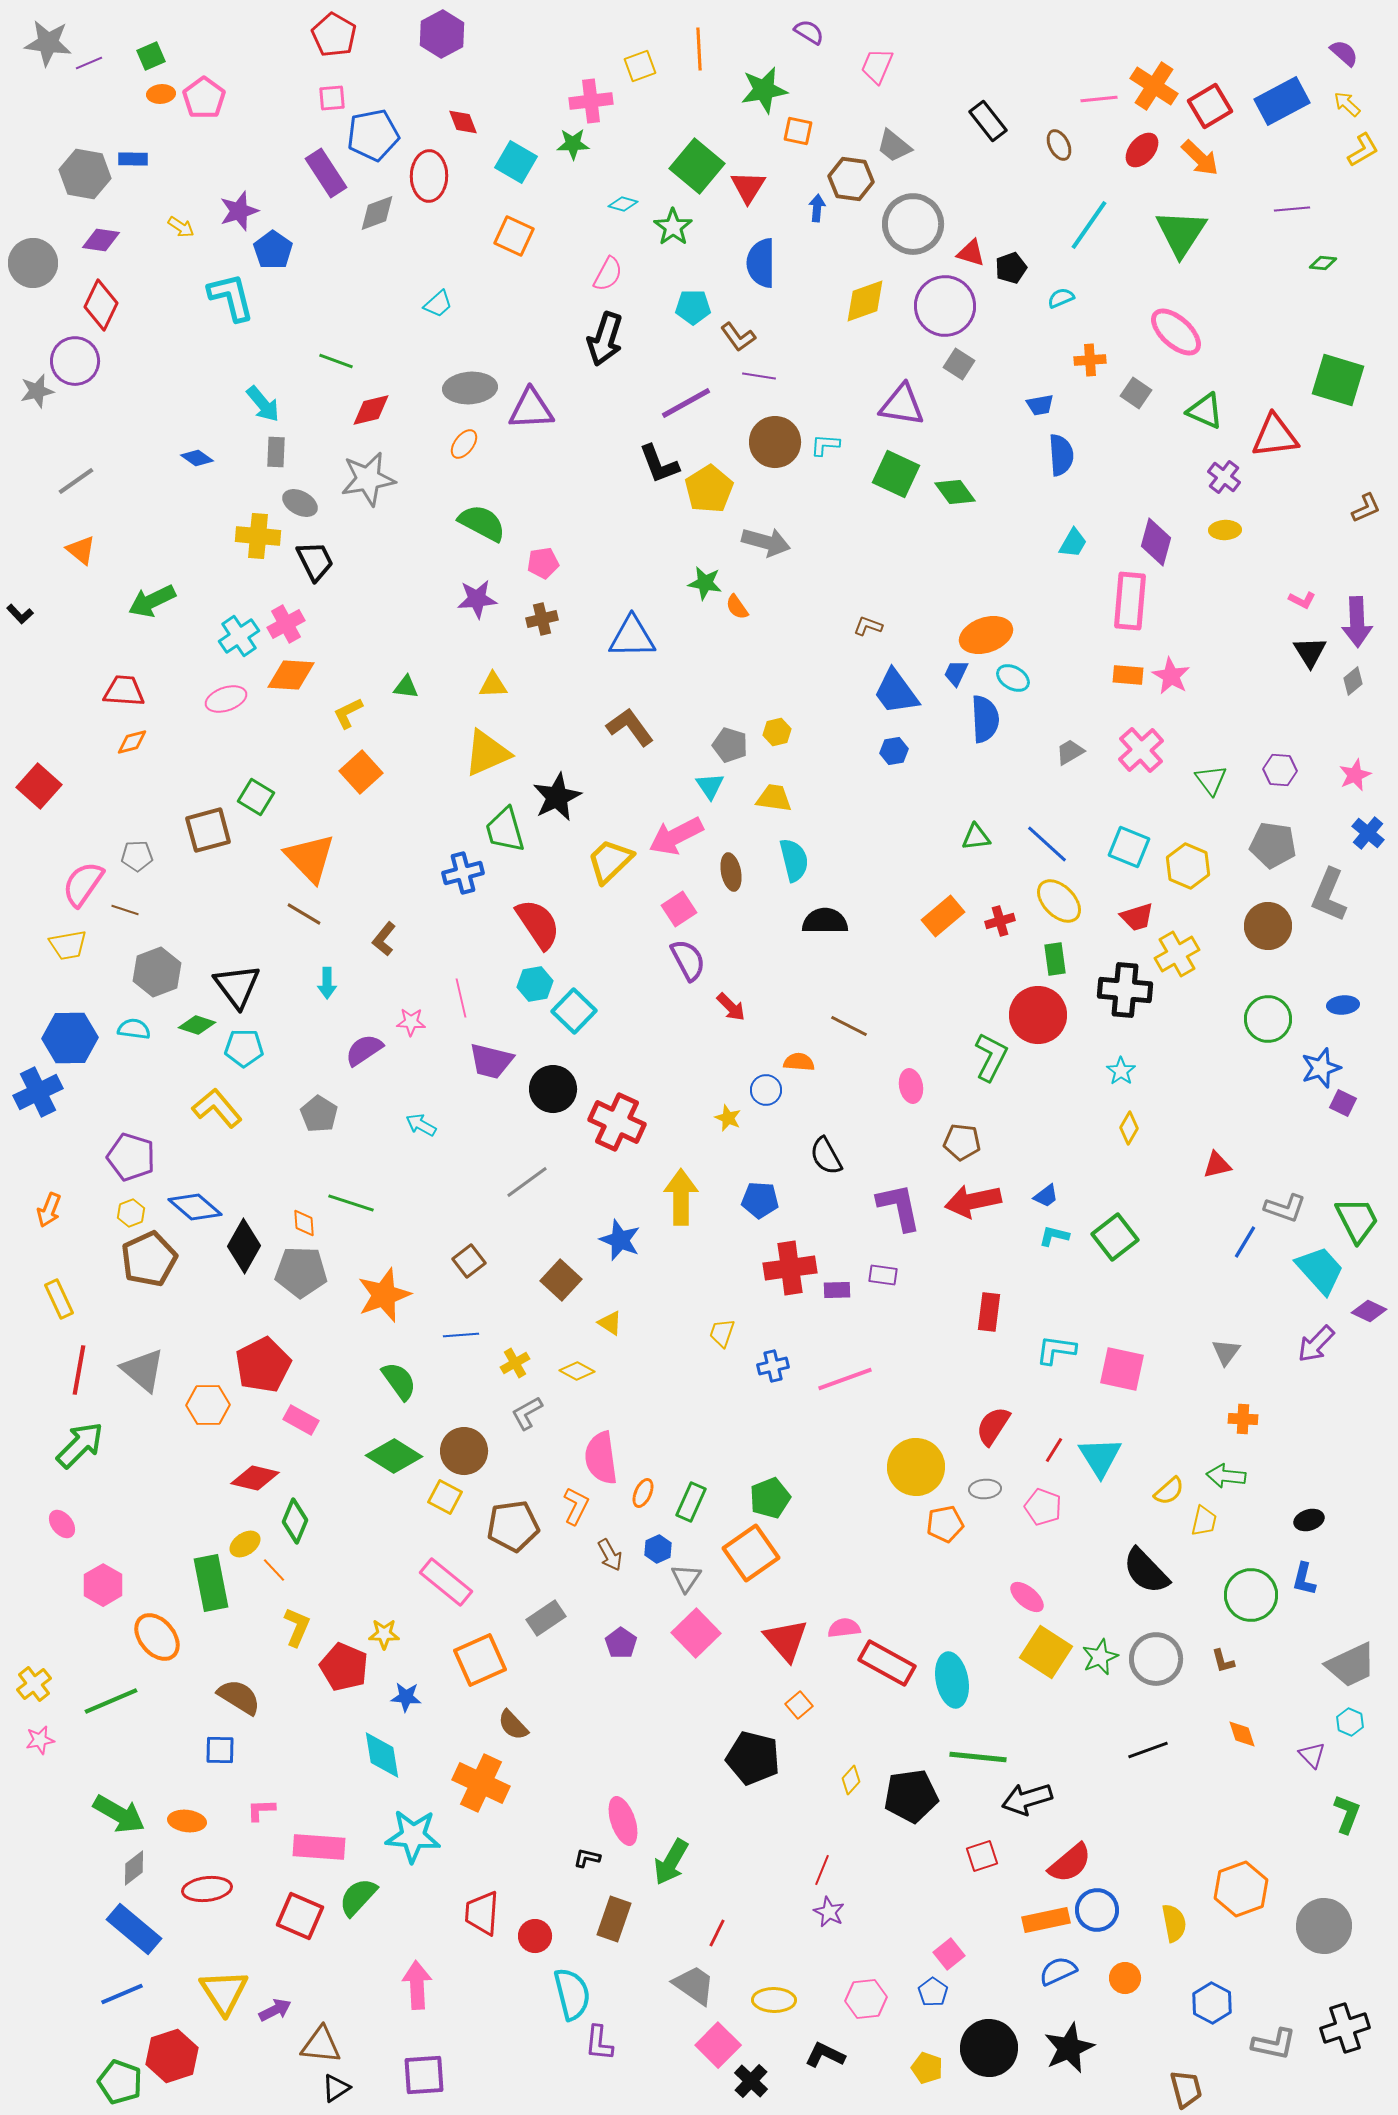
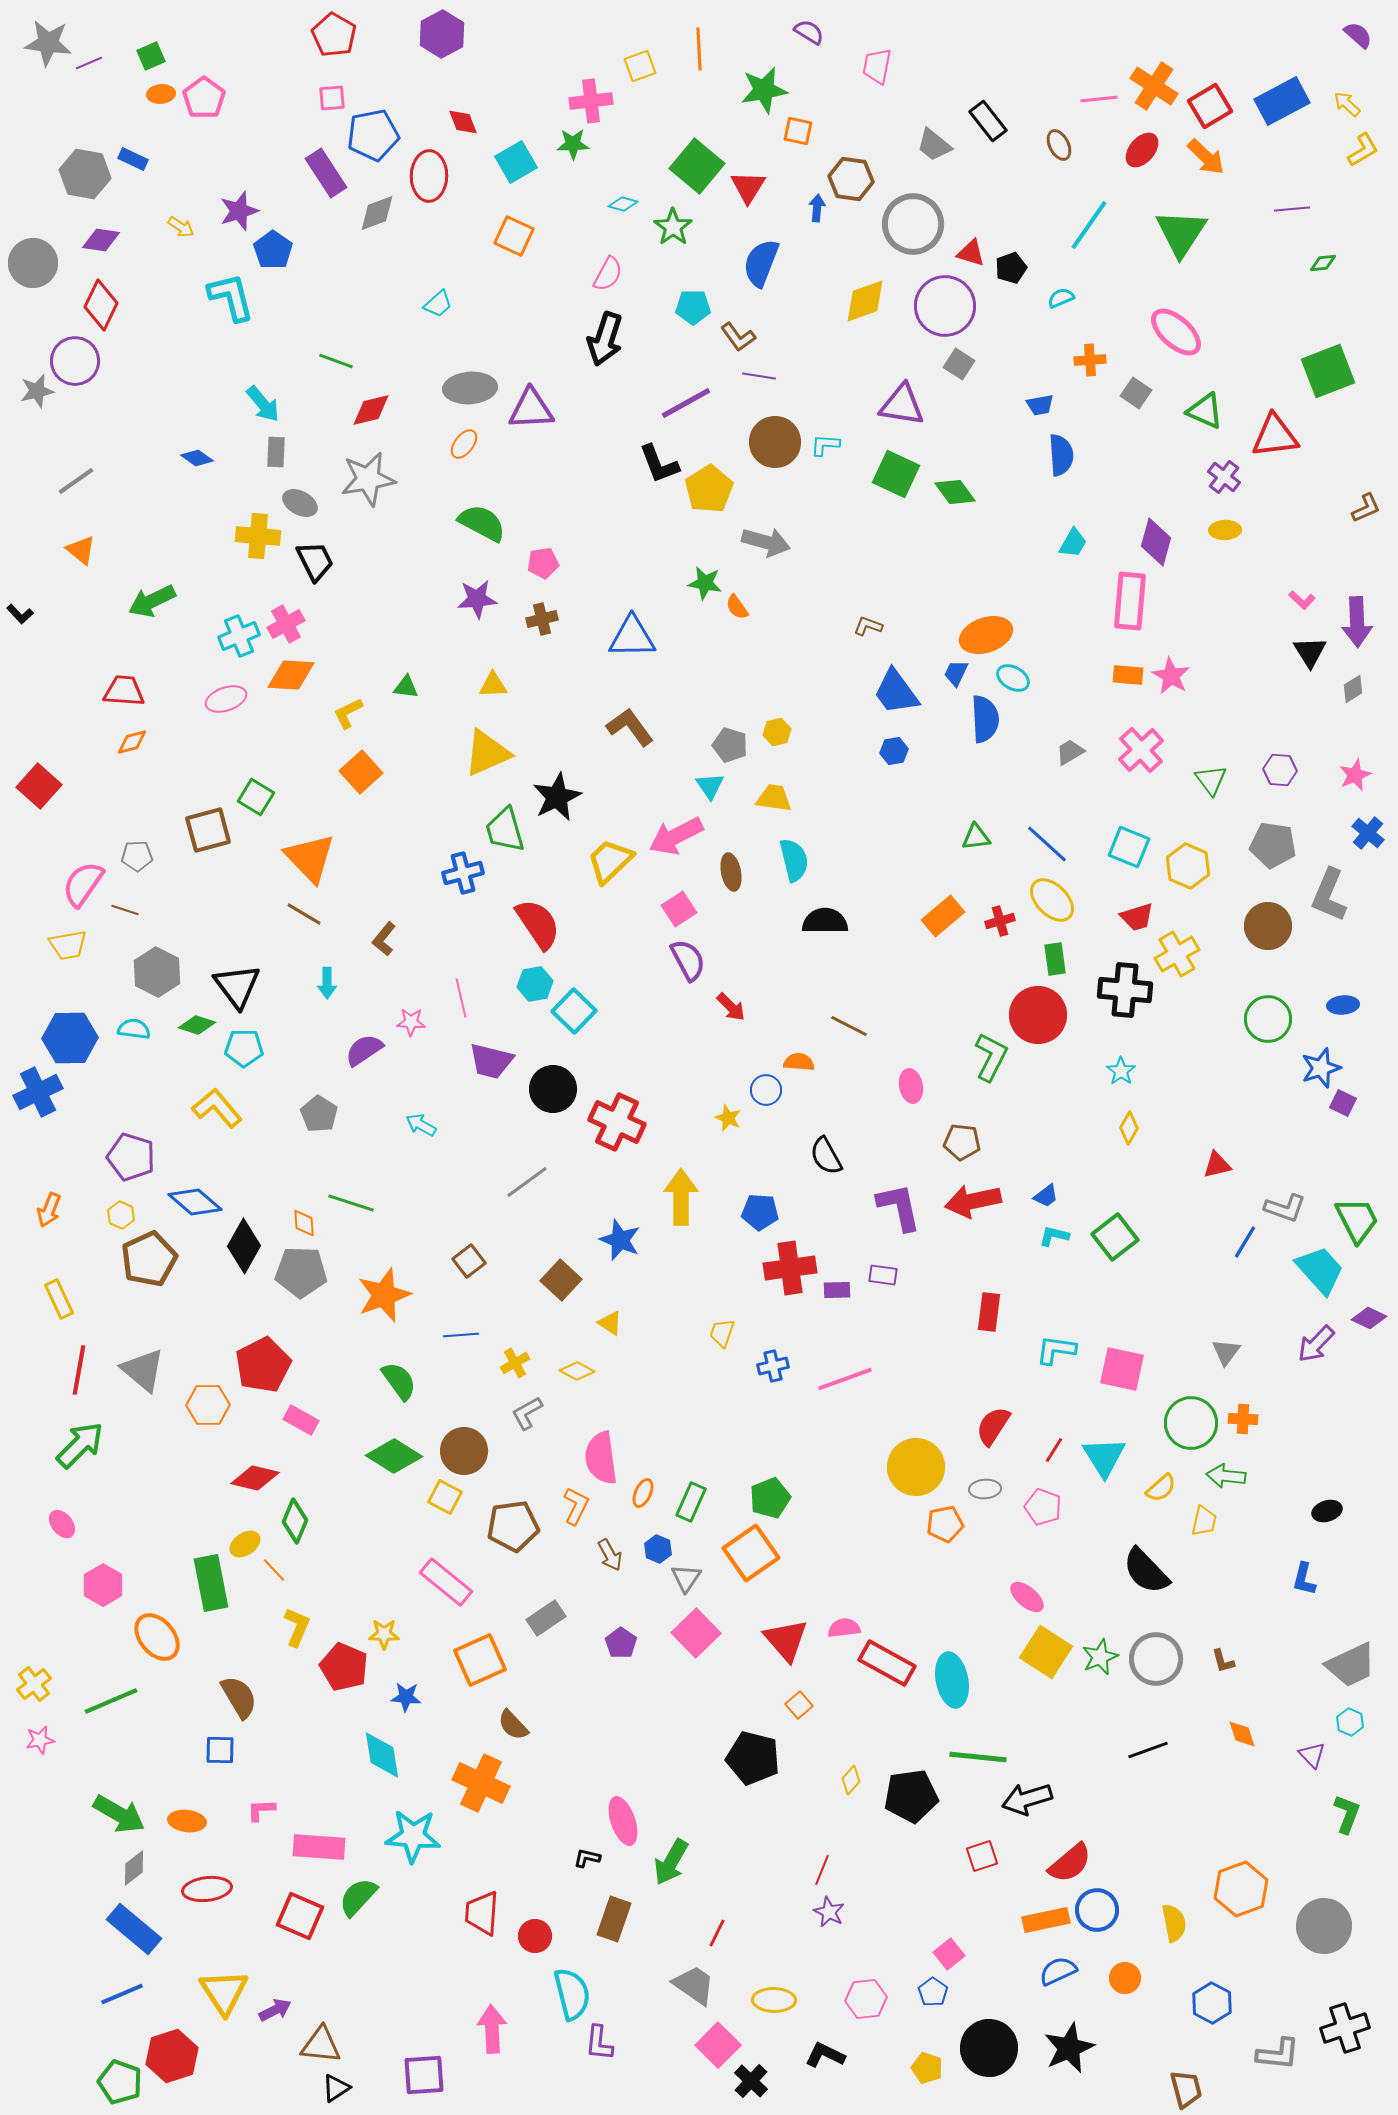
purple semicircle at (1344, 53): moved 14 px right, 18 px up
pink trapezoid at (877, 66): rotated 12 degrees counterclockwise
gray trapezoid at (894, 146): moved 40 px right, 1 px up
orange arrow at (1200, 158): moved 6 px right, 1 px up
blue rectangle at (133, 159): rotated 24 degrees clockwise
cyan square at (516, 162): rotated 30 degrees clockwise
blue semicircle at (761, 263): rotated 21 degrees clockwise
green diamond at (1323, 263): rotated 12 degrees counterclockwise
green square at (1338, 380): moved 10 px left, 9 px up; rotated 38 degrees counterclockwise
pink L-shape at (1302, 600): rotated 16 degrees clockwise
cyan cross at (239, 636): rotated 12 degrees clockwise
gray diamond at (1353, 681): moved 8 px down; rotated 8 degrees clockwise
yellow ellipse at (1059, 901): moved 7 px left, 1 px up
gray hexagon at (157, 972): rotated 12 degrees counterclockwise
blue pentagon at (760, 1200): moved 12 px down
blue diamond at (195, 1207): moved 5 px up
yellow hexagon at (131, 1213): moved 10 px left, 2 px down; rotated 16 degrees counterclockwise
purple diamond at (1369, 1311): moved 7 px down
cyan triangle at (1100, 1457): moved 4 px right
yellow semicircle at (1169, 1491): moved 8 px left, 3 px up
black ellipse at (1309, 1520): moved 18 px right, 9 px up
blue hexagon at (658, 1549): rotated 12 degrees counterclockwise
green circle at (1251, 1595): moved 60 px left, 172 px up
brown semicircle at (239, 1697): rotated 27 degrees clockwise
pink arrow at (417, 1985): moved 75 px right, 44 px down
gray L-shape at (1274, 2044): moved 4 px right, 10 px down; rotated 6 degrees counterclockwise
